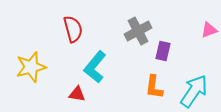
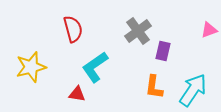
gray cross: rotated 8 degrees counterclockwise
cyan L-shape: rotated 16 degrees clockwise
cyan arrow: moved 1 px left, 1 px up
